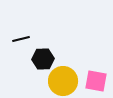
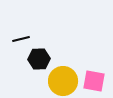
black hexagon: moved 4 px left
pink square: moved 2 px left
